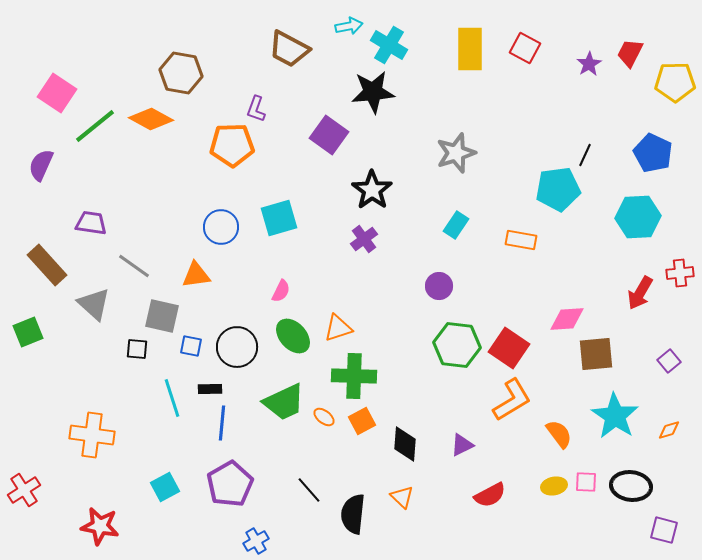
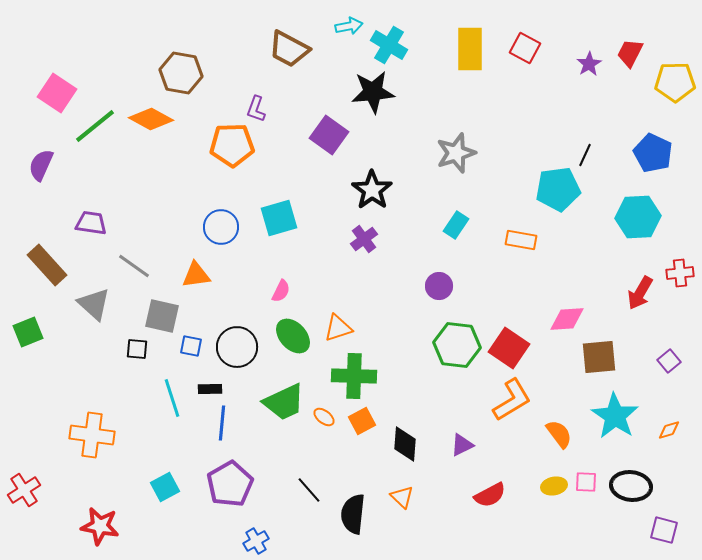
brown square at (596, 354): moved 3 px right, 3 px down
